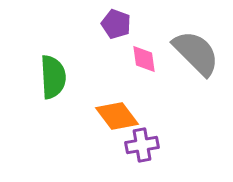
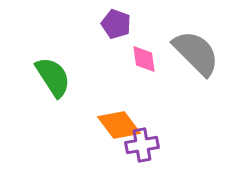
green semicircle: rotated 30 degrees counterclockwise
orange diamond: moved 2 px right, 9 px down
